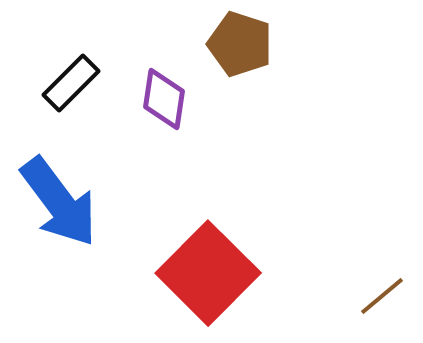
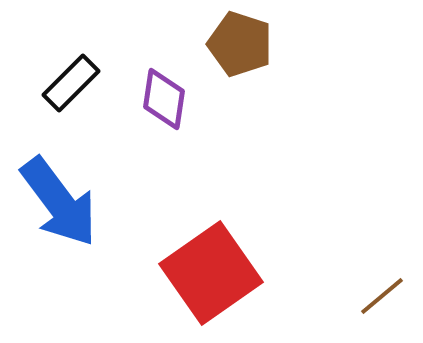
red square: moved 3 px right; rotated 10 degrees clockwise
